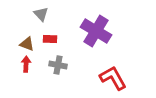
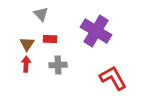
brown triangle: rotated 42 degrees clockwise
gray cross: rotated 12 degrees counterclockwise
